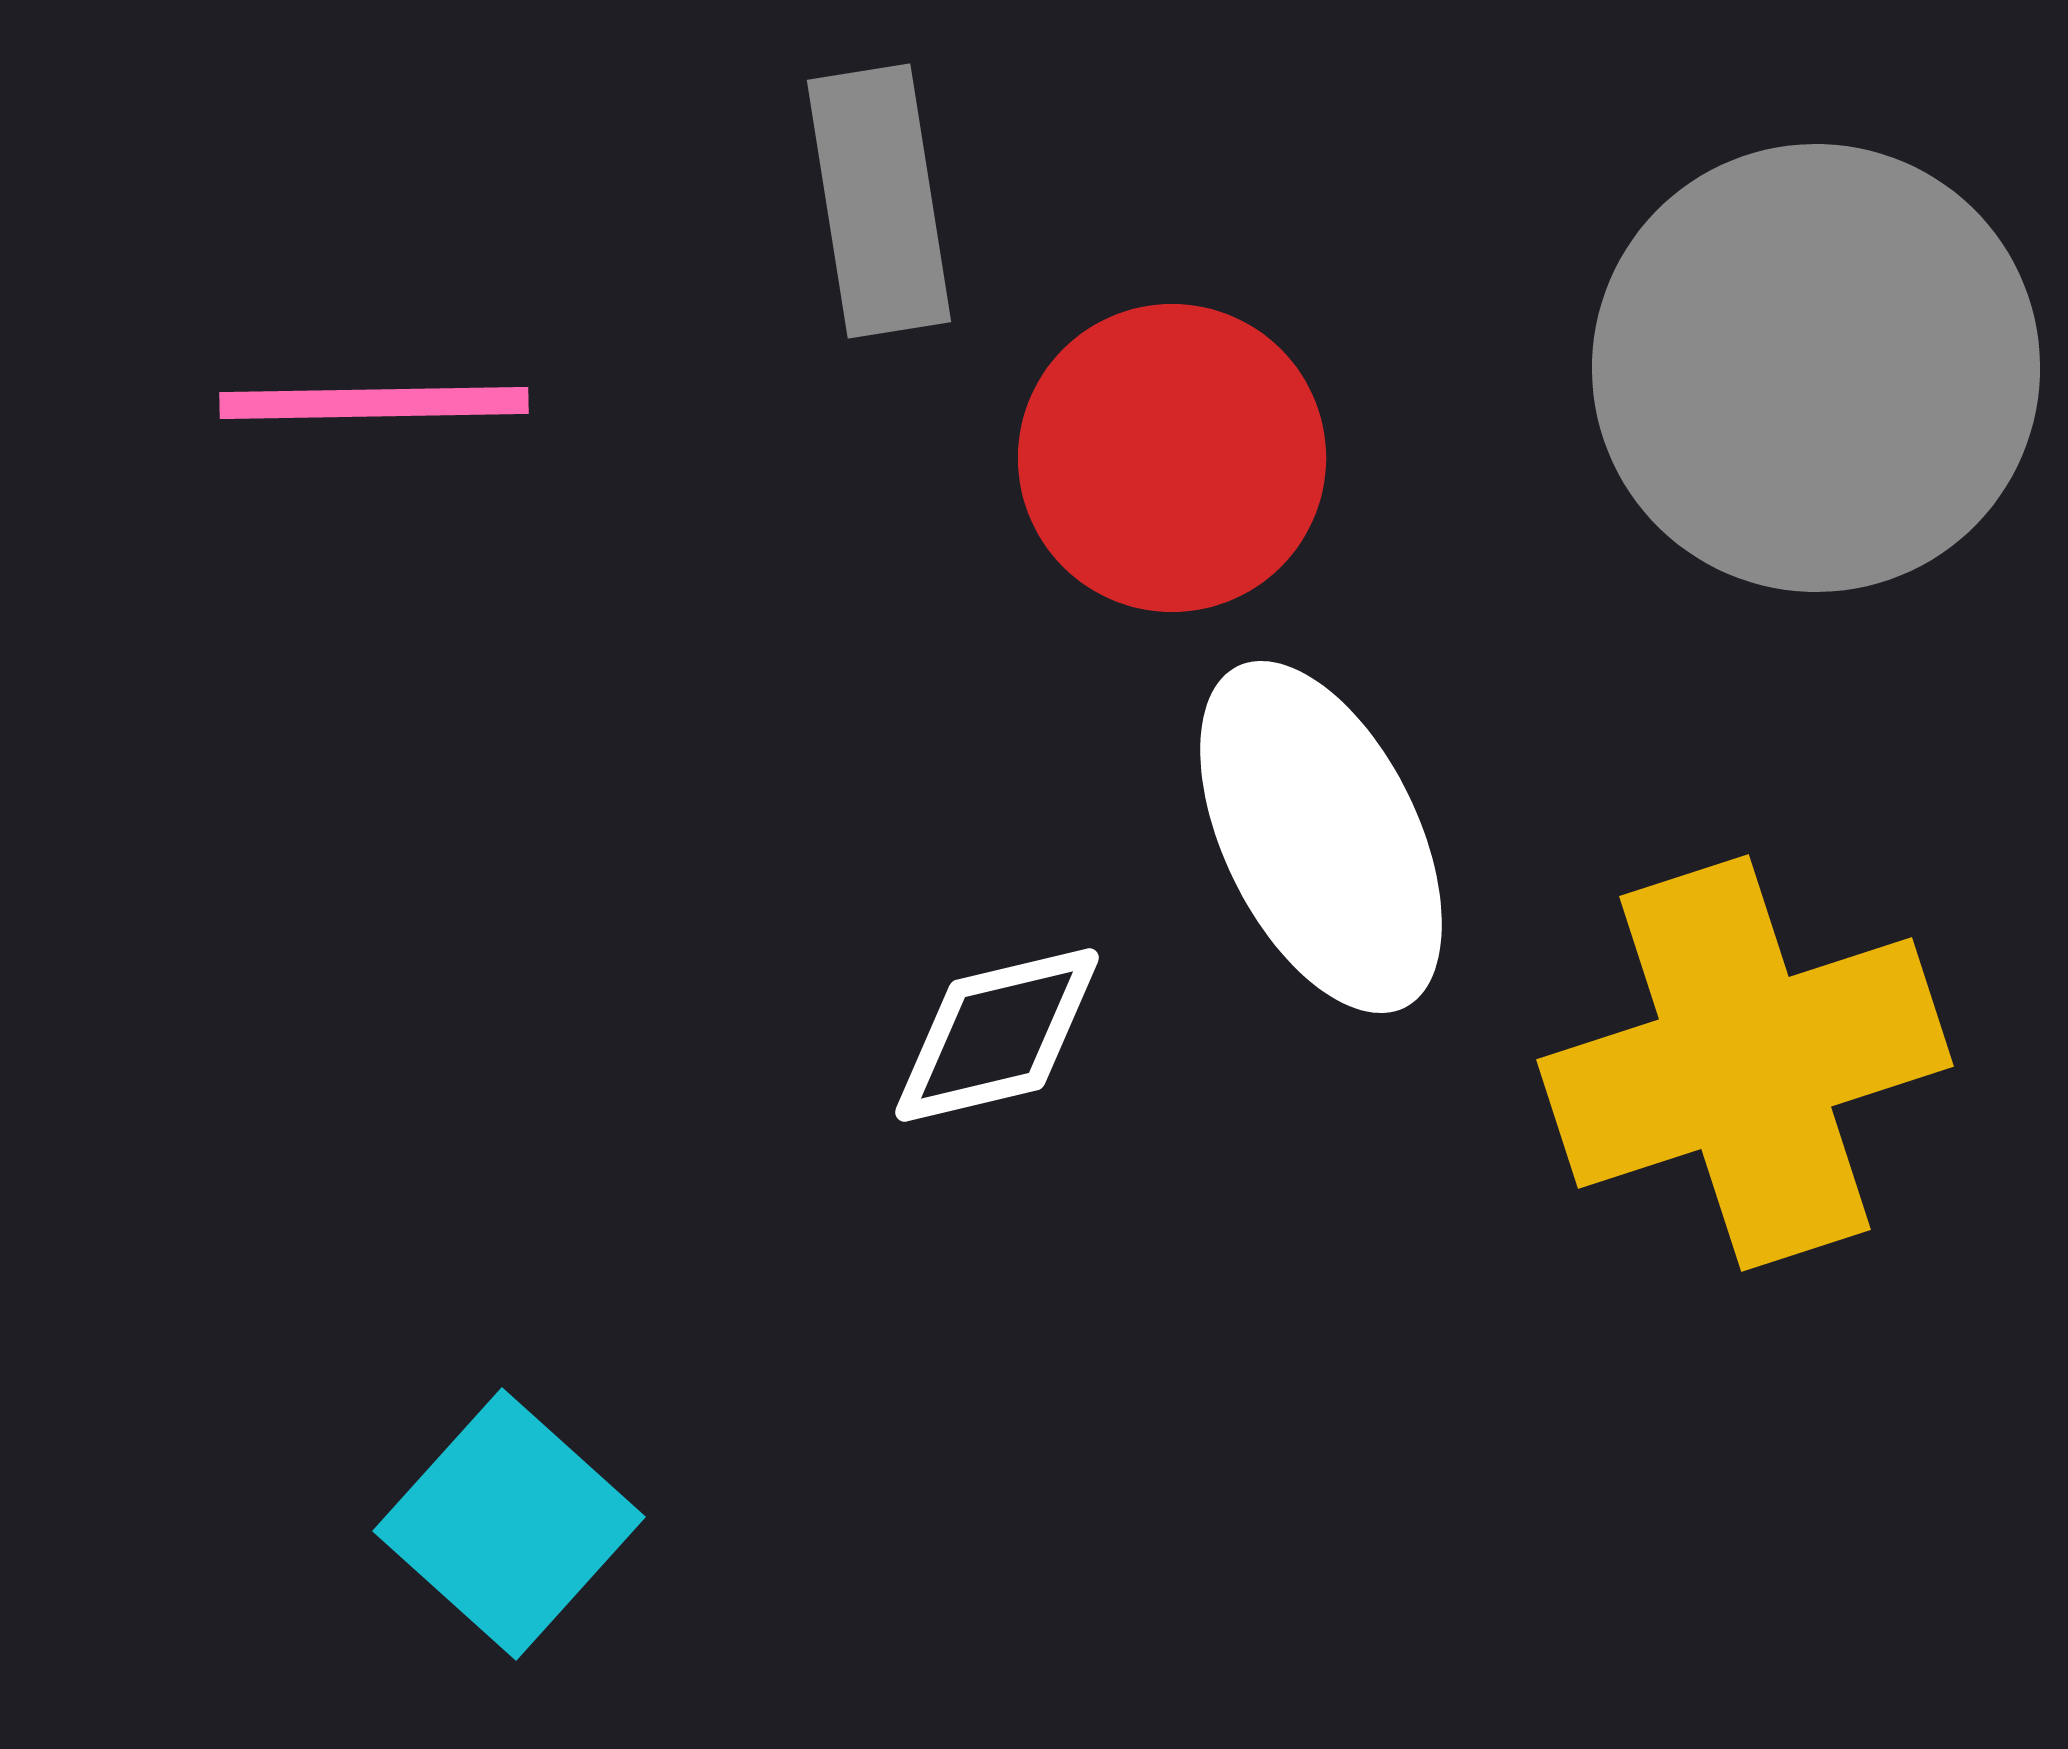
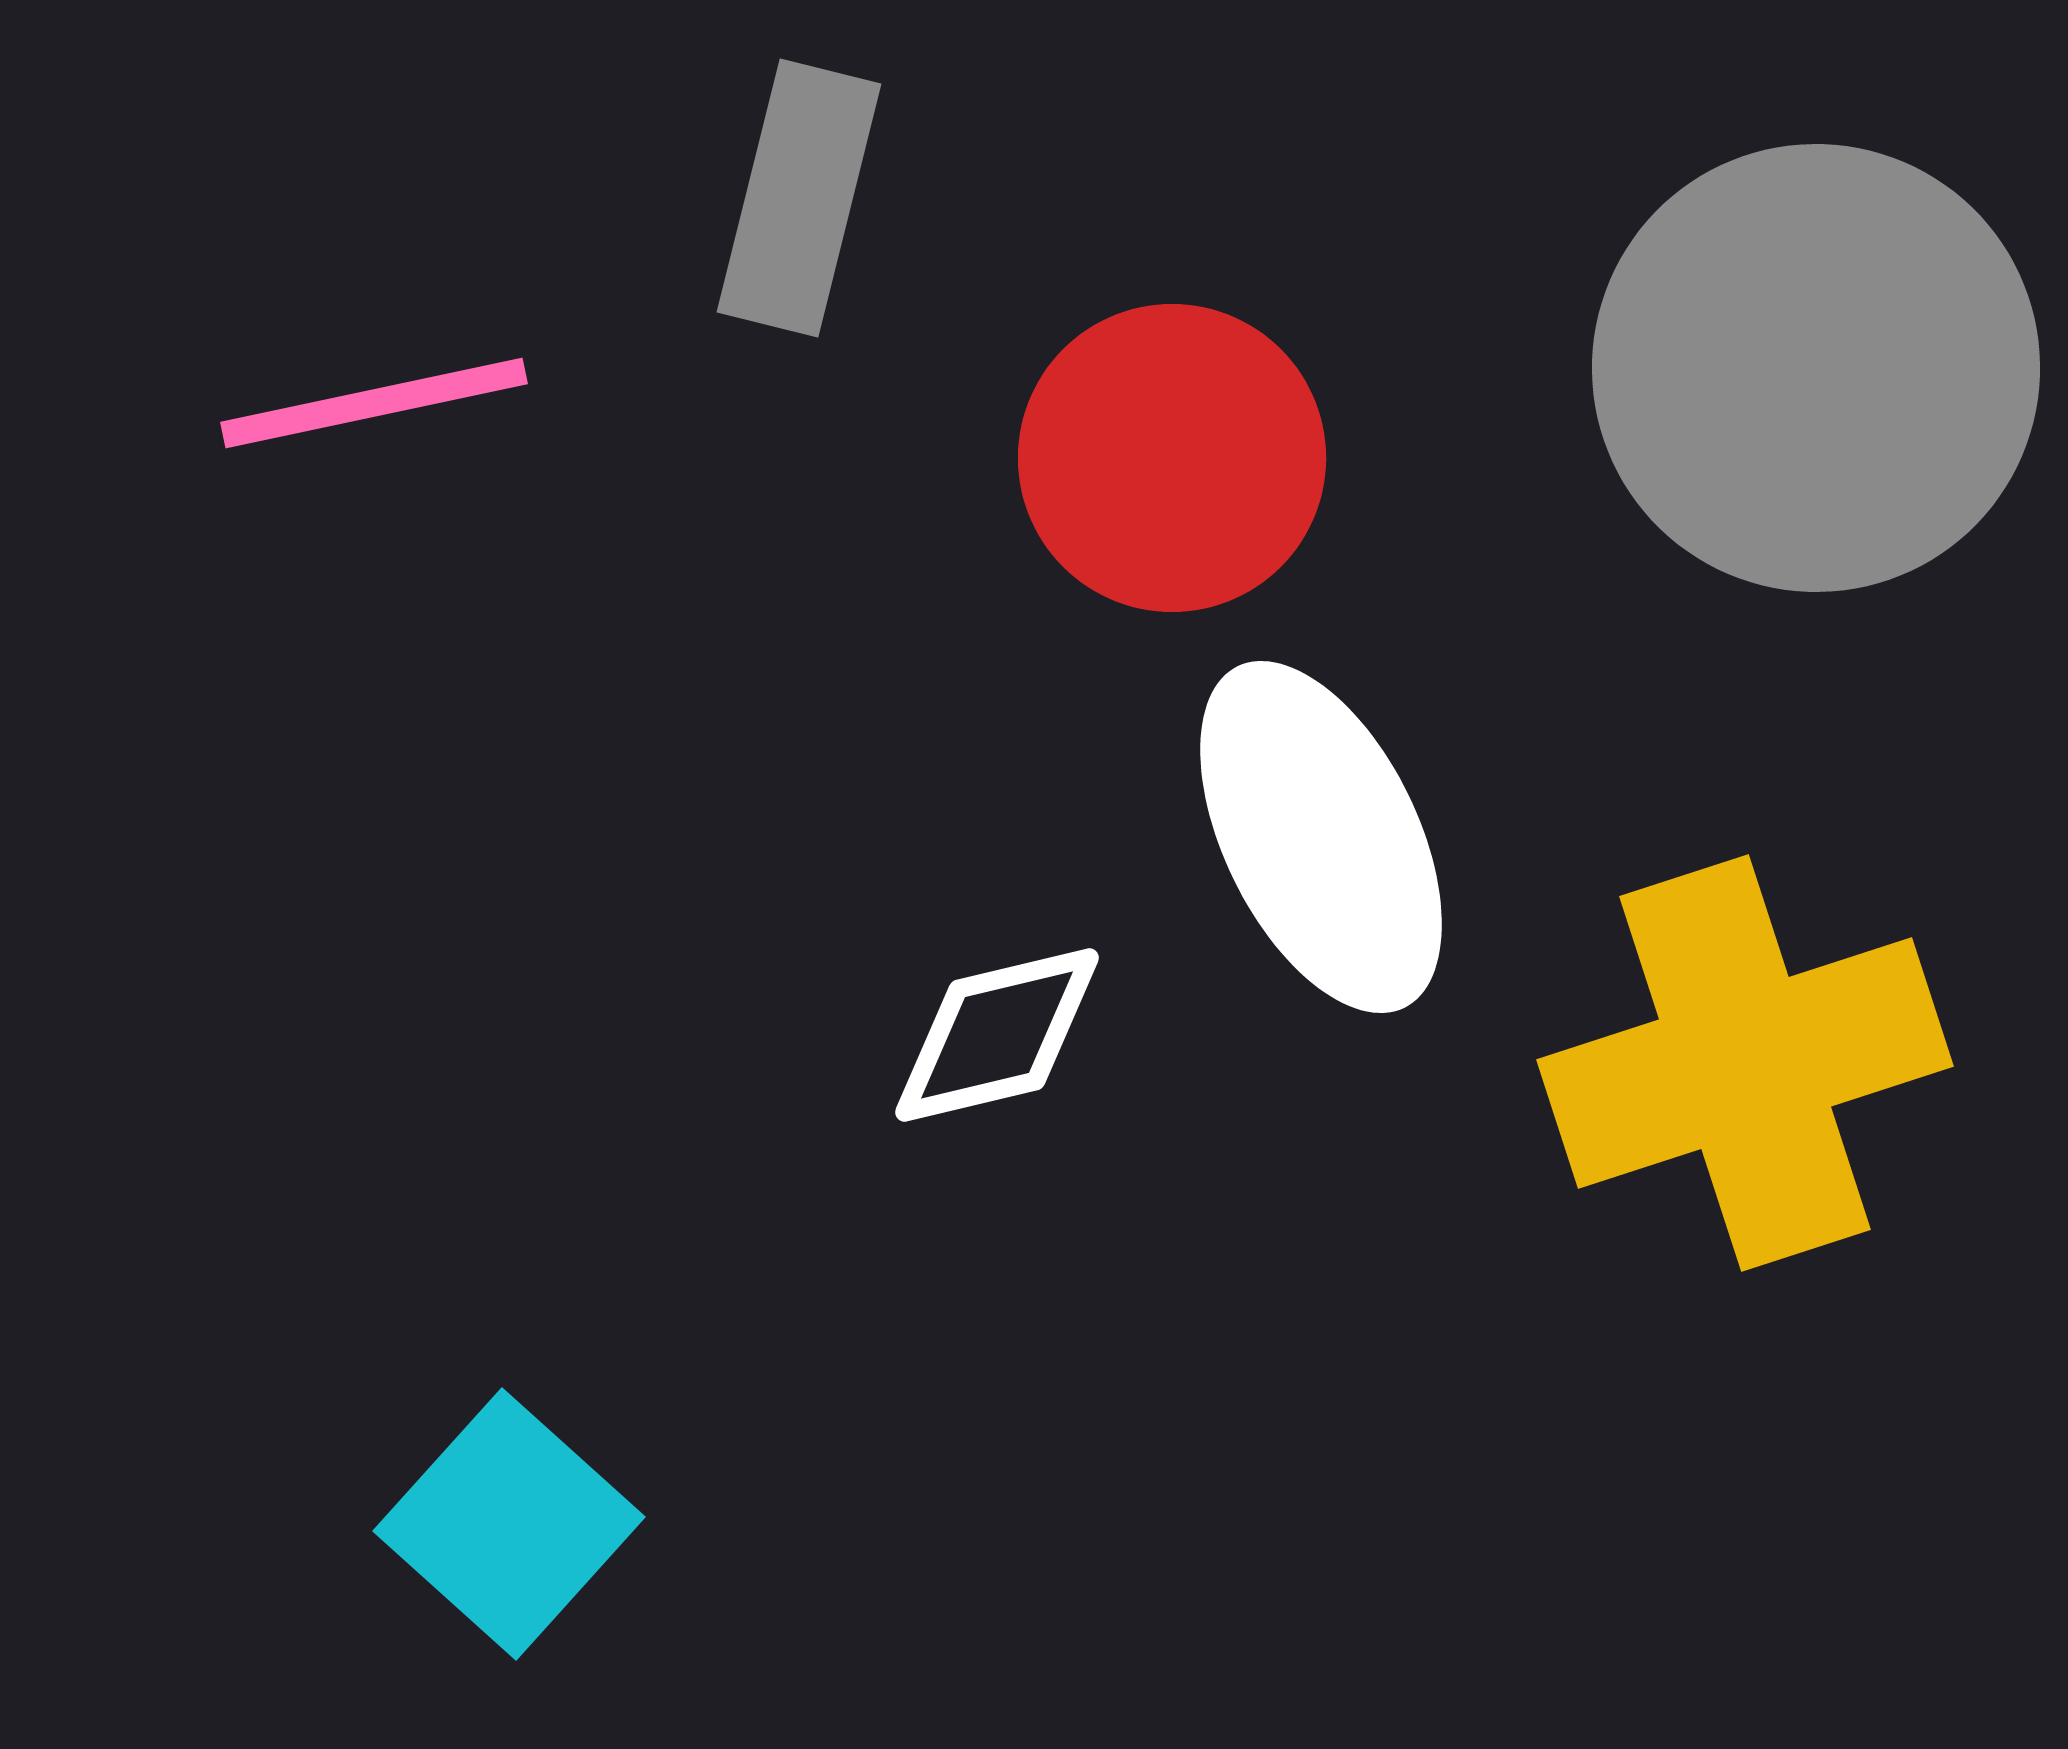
gray rectangle: moved 80 px left, 3 px up; rotated 23 degrees clockwise
pink line: rotated 11 degrees counterclockwise
